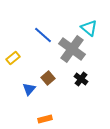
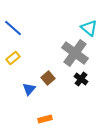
blue line: moved 30 px left, 7 px up
gray cross: moved 3 px right, 4 px down
